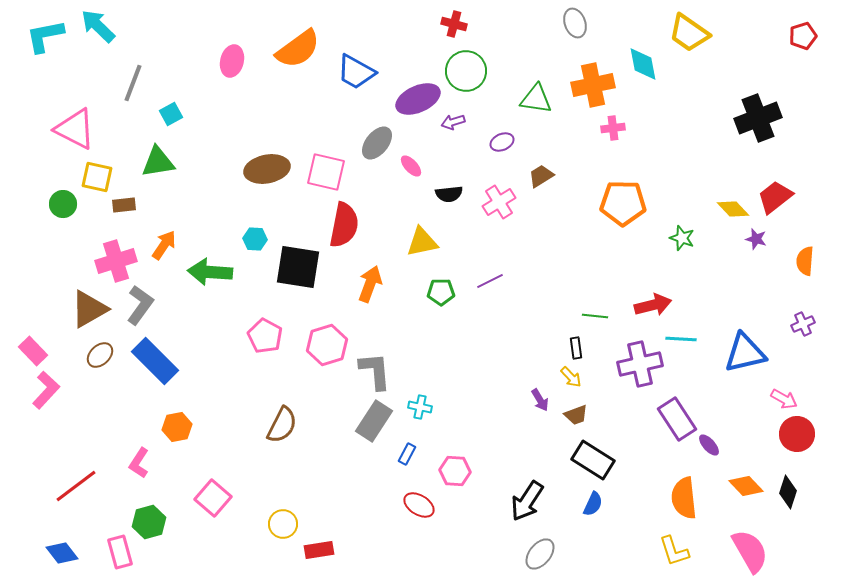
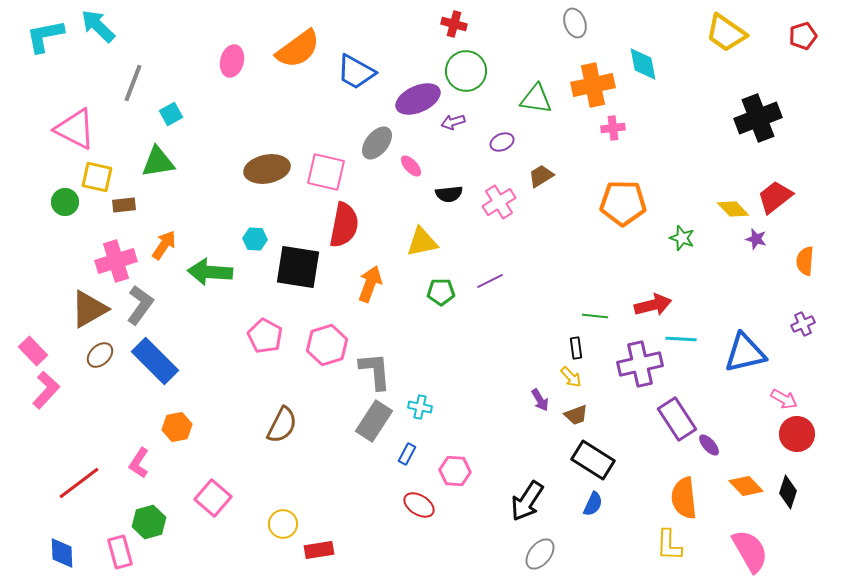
yellow trapezoid at (689, 33): moved 37 px right
green circle at (63, 204): moved 2 px right, 2 px up
red line at (76, 486): moved 3 px right, 3 px up
yellow L-shape at (674, 551): moved 5 px left, 6 px up; rotated 20 degrees clockwise
blue diamond at (62, 553): rotated 36 degrees clockwise
